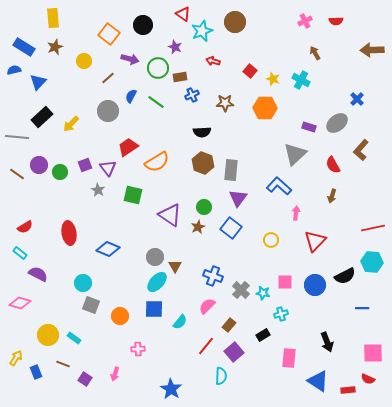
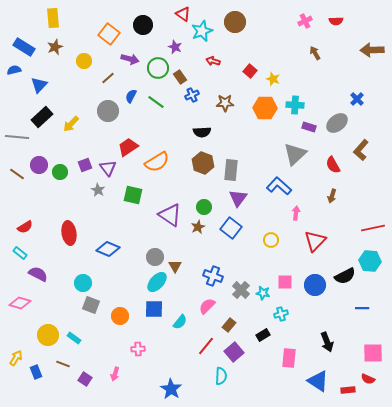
brown rectangle at (180, 77): rotated 64 degrees clockwise
cyan cross at (301, 80): moved 6 px left, 25 px down; rotated 24 degrees counterclockwise
blue triangle at (38, 82): moved 1 px right, 3 px down
cyan hexagon at (372, 262): moved 2 px left, 1 px up
